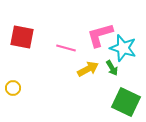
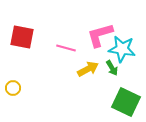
cyan star: moved 1 px left, 1 px down; rotated 8 degrees counterclockwise
